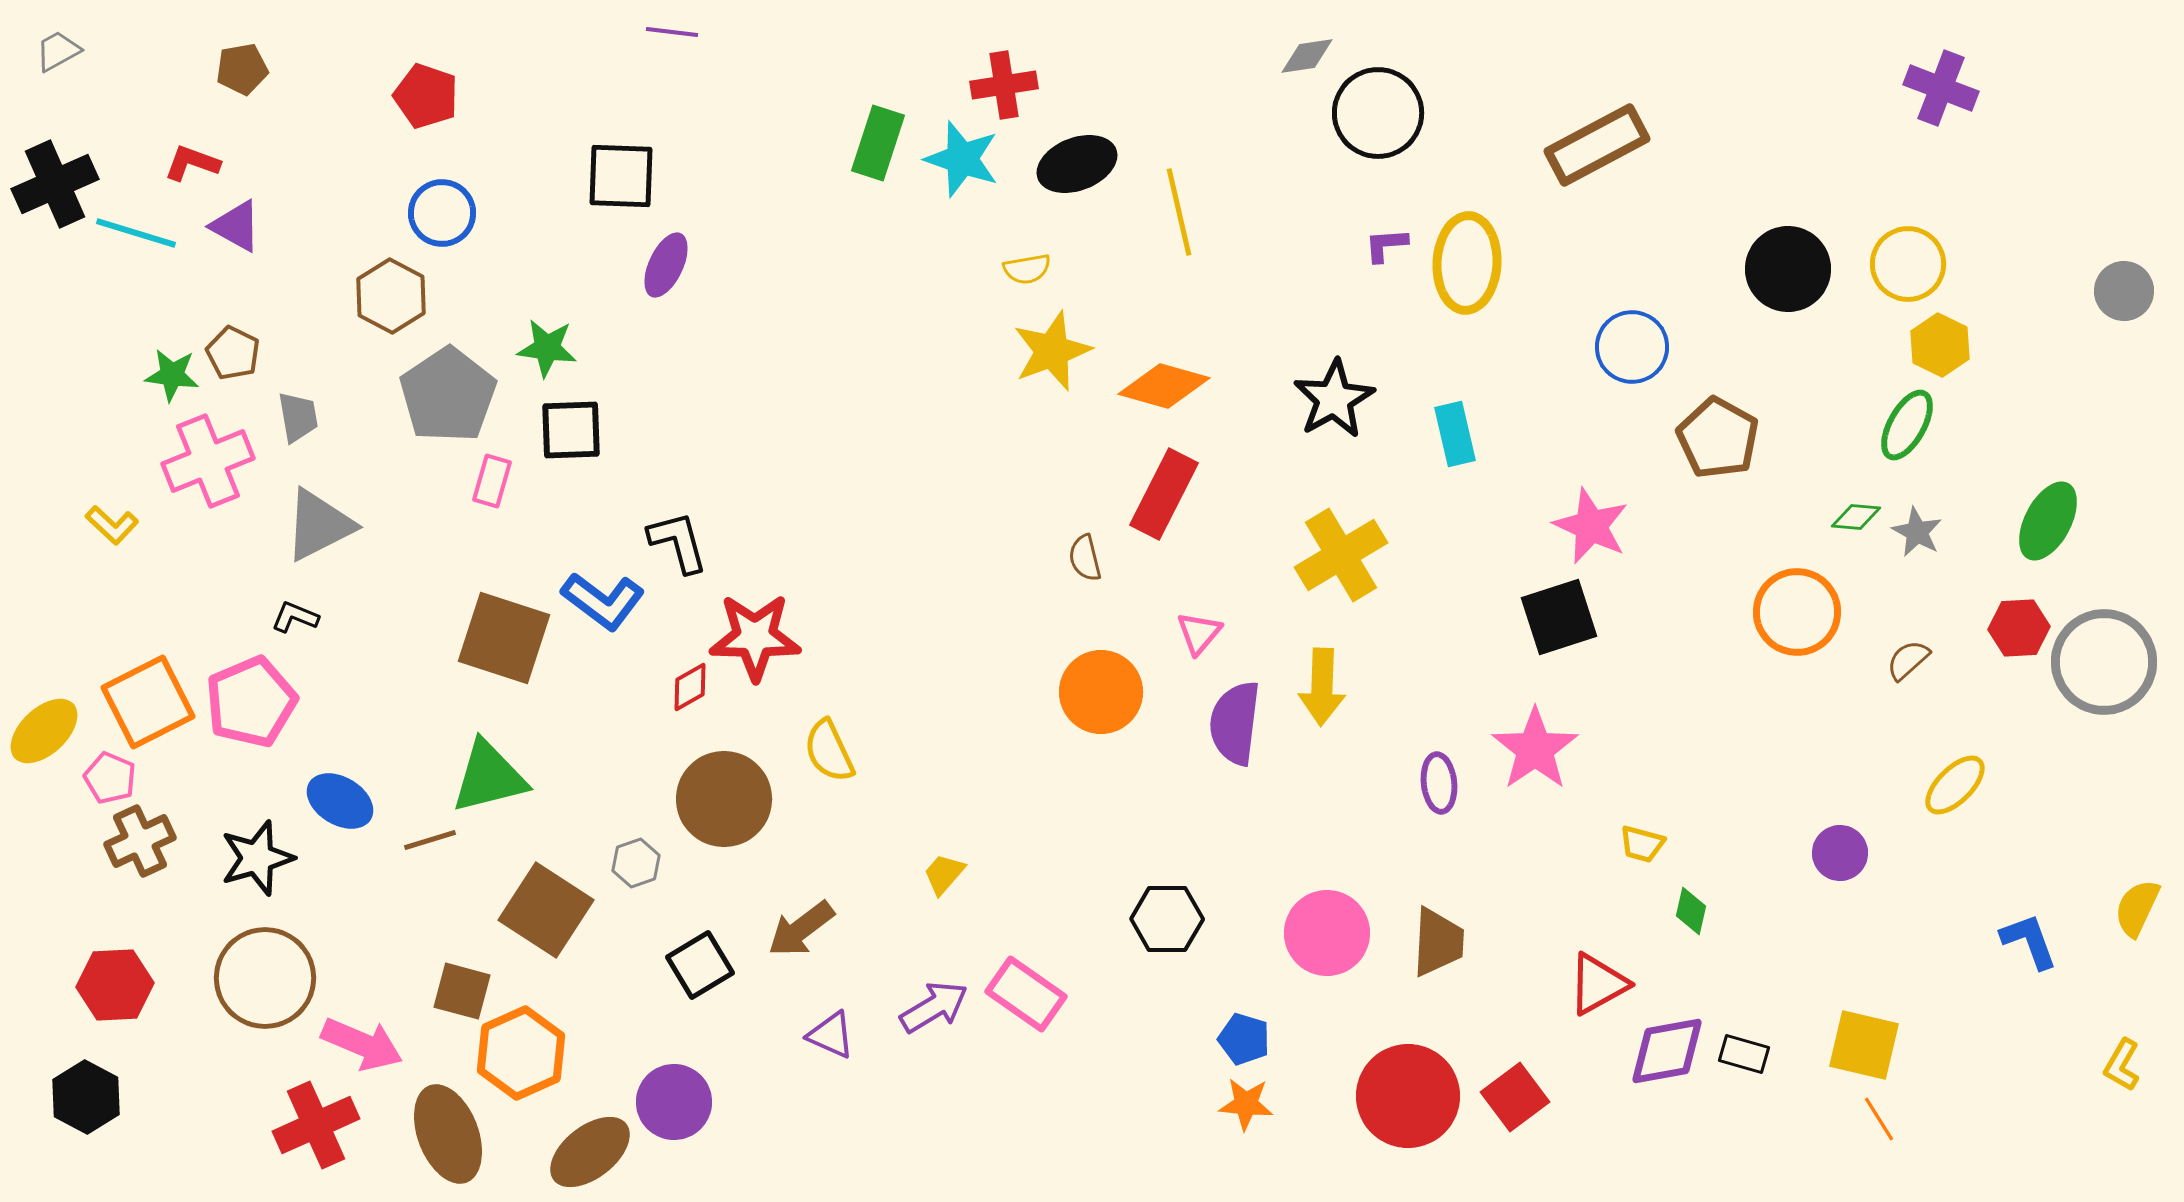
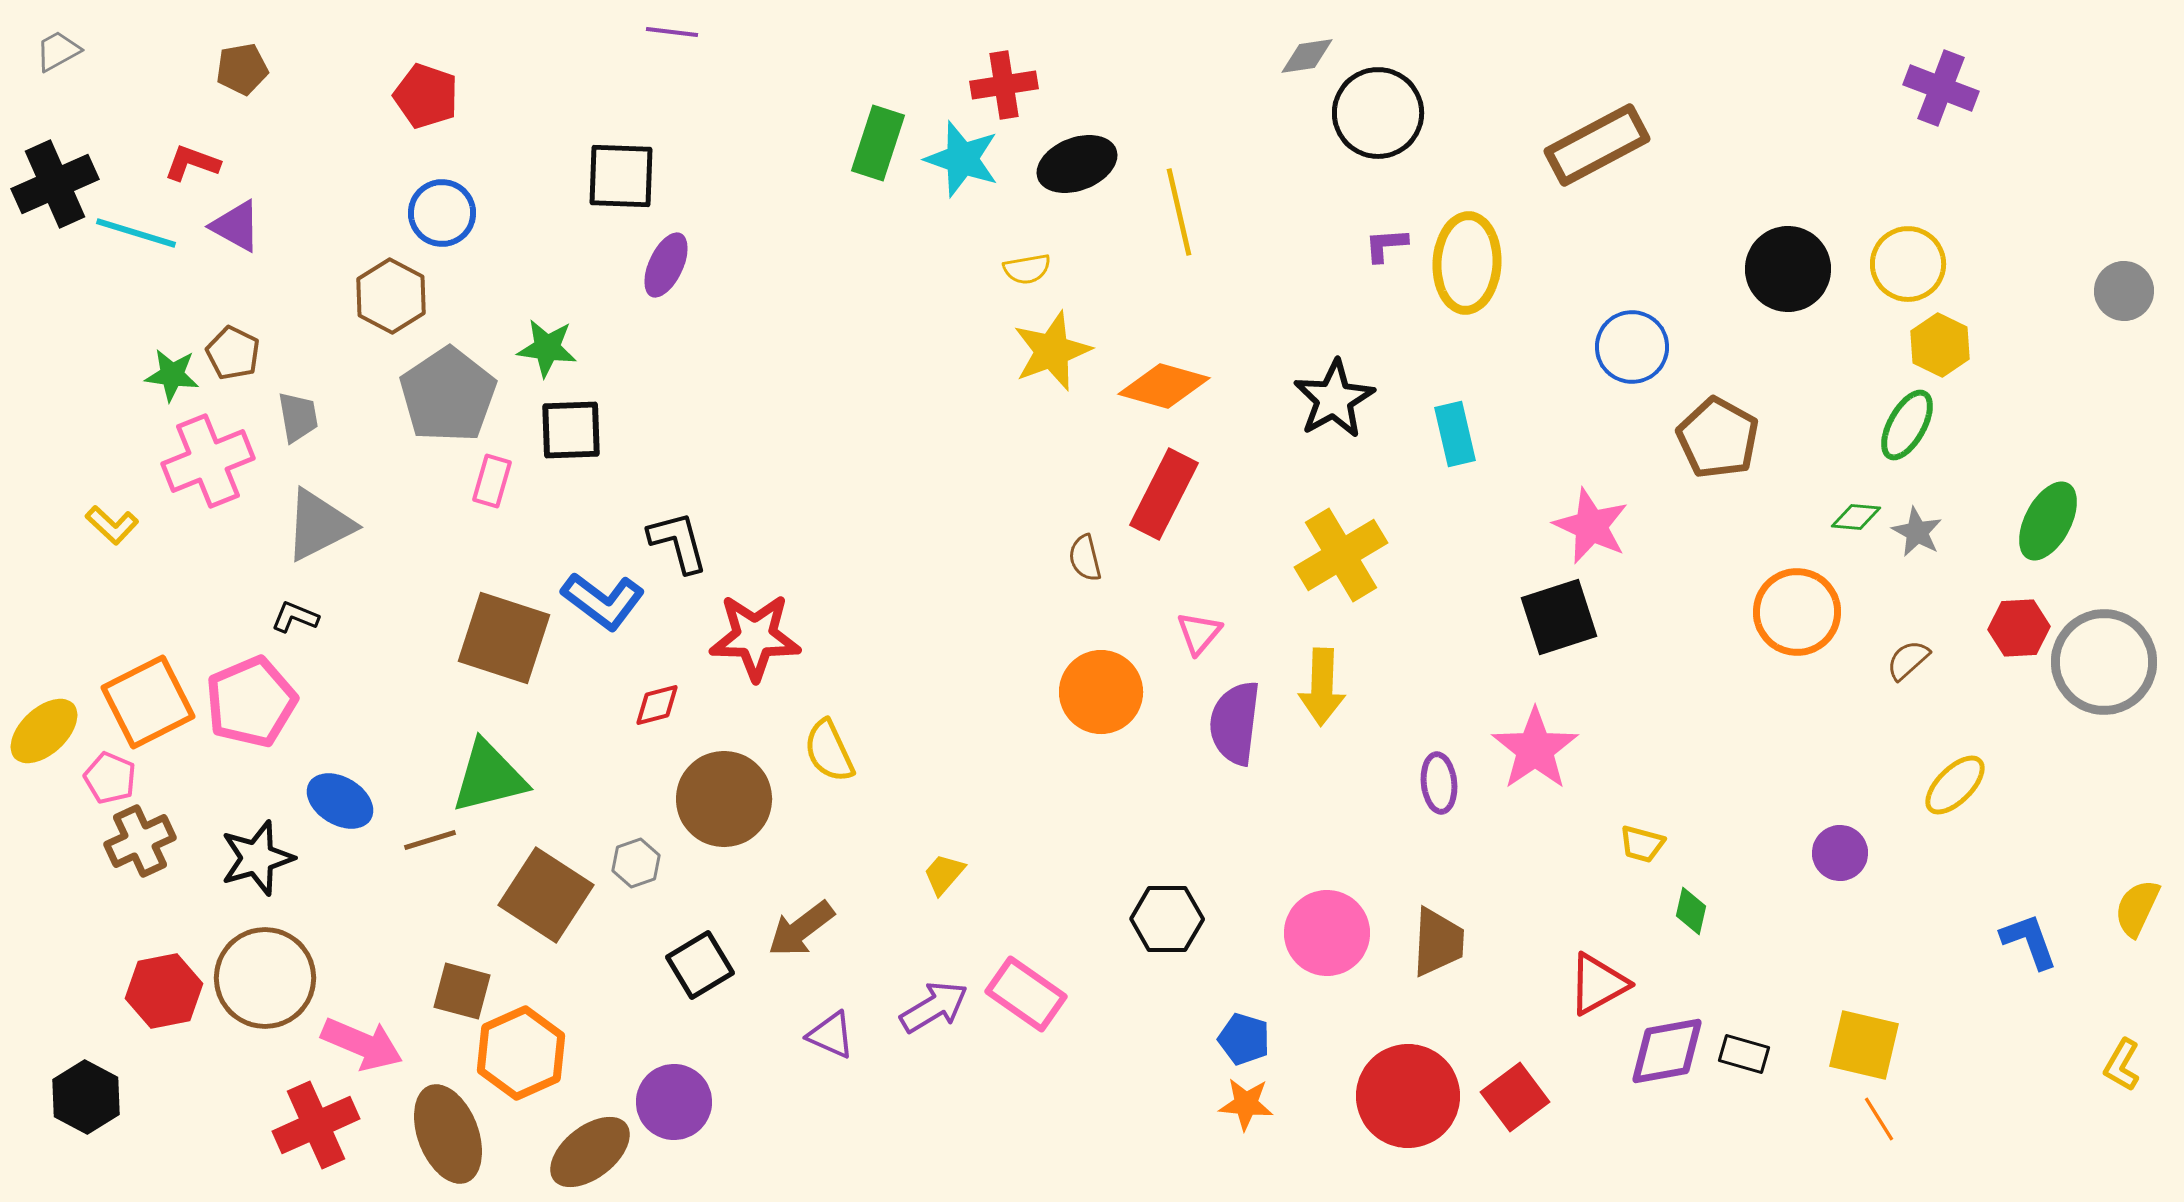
red diamond at (690, 687): moved 33 px left, 18 px down; rotated 15 degrees clockwise
brown square at (546, 910): moved 15 px up
red hexagon at (115, 985): moved 49 px right, 6 px down; rotated 8 degrees counterclockwise
